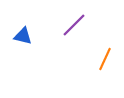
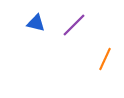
blue triangle: moved 13 px right, 13 px up
